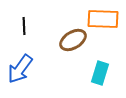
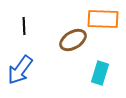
blue arrow: moved 1 px down
